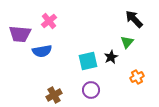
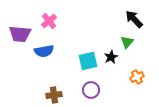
blue semicircle: moved 2 px right
brown cross: rotated 21 degrees clockwise
